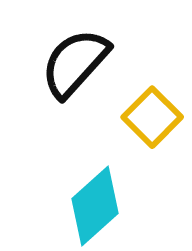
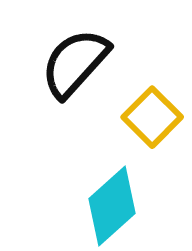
cyan diamond: moved 17 px right
